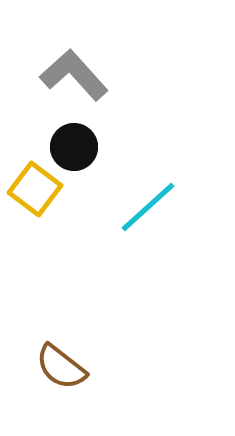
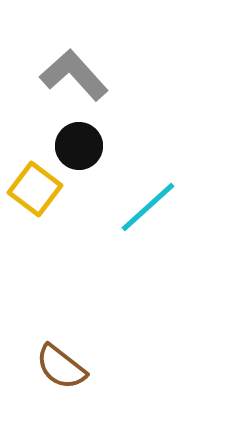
black circle: moved 5 px right, 1 px up
